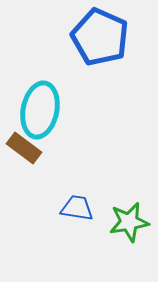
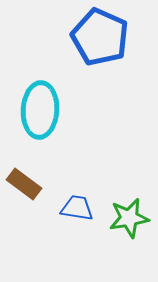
cyan ellipse: rotated 8 degrees counterclockwise
brown rectangle: moved 36 px down
green star: moved 4 px up
